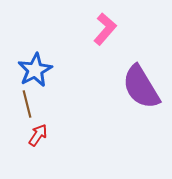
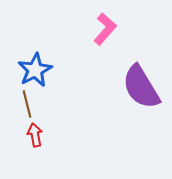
red arrow: moved 3 px left; rotated 45 degrees counterclockwise
